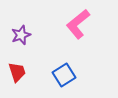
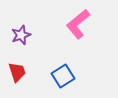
blue square: moved 1 px left, 1 px down
